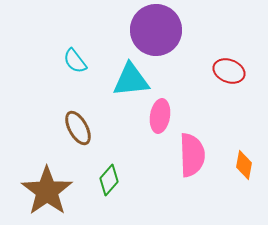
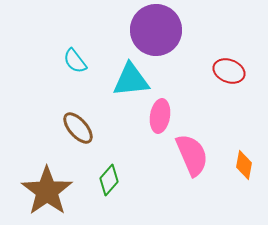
brown ellipse: rotated 12 degrees counterclockwise
pink semicircle: rotated 21 degrees counterclockwise
